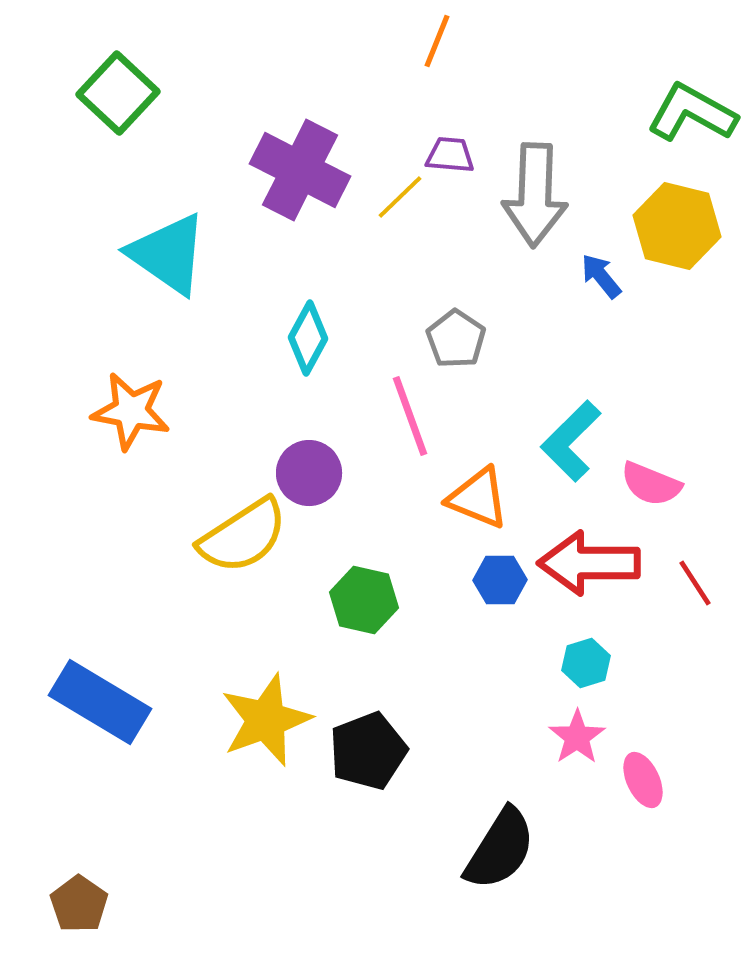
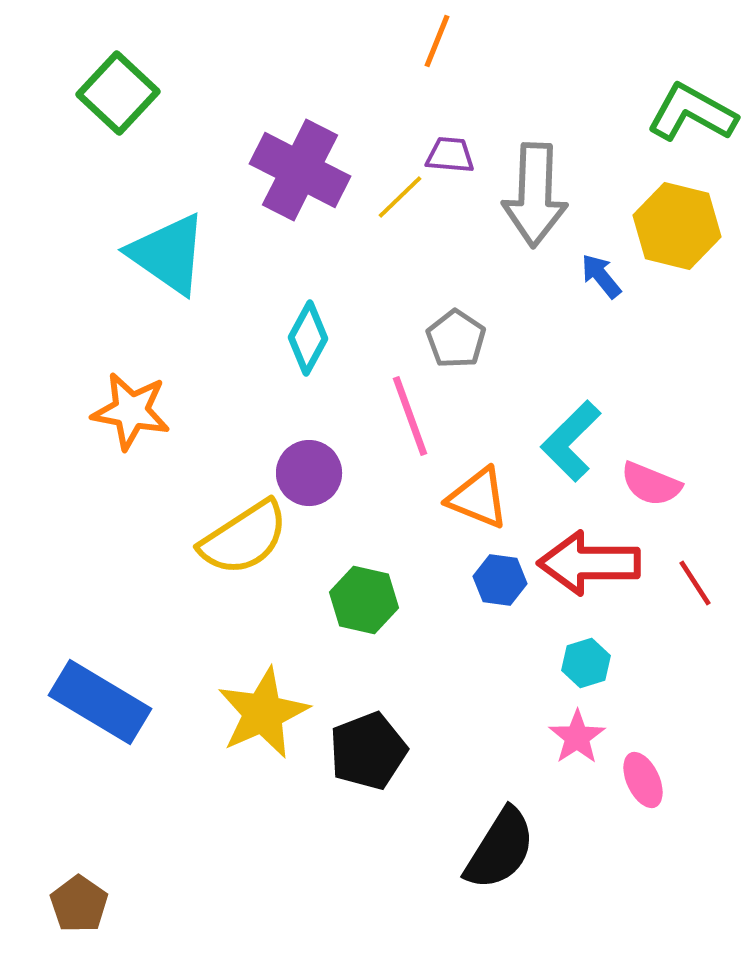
yellow semicircle: moved 1 px right, 2 px down
blue hexagon: rotated 9 degrees clockwise
yellow star: moved 3 px left, 7 px up; rotated 4 degrees counterclockwise
